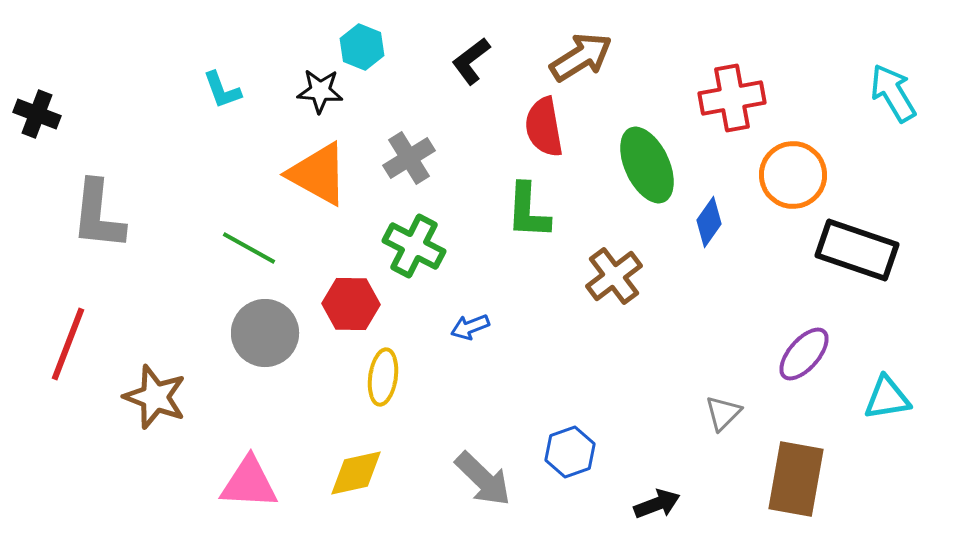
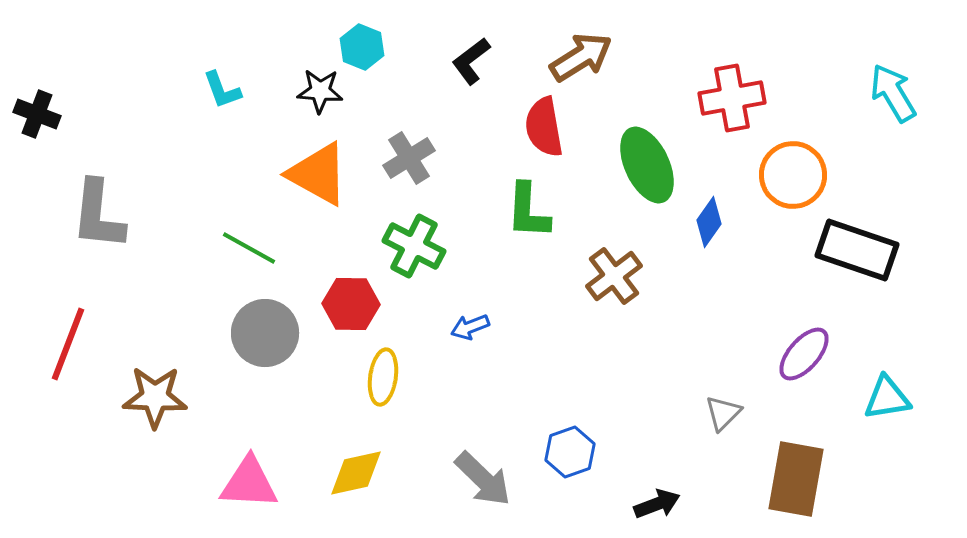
brown star: rotated 18 degrees counterclockwise
